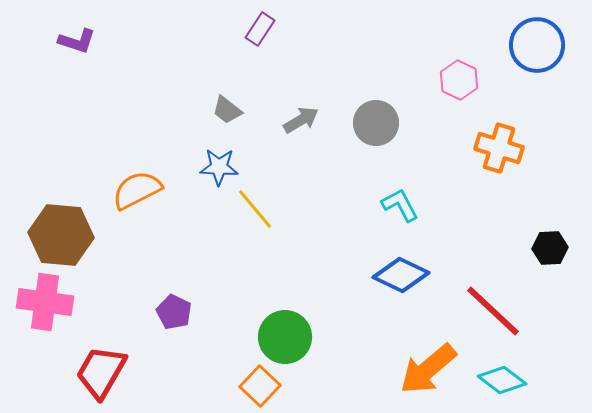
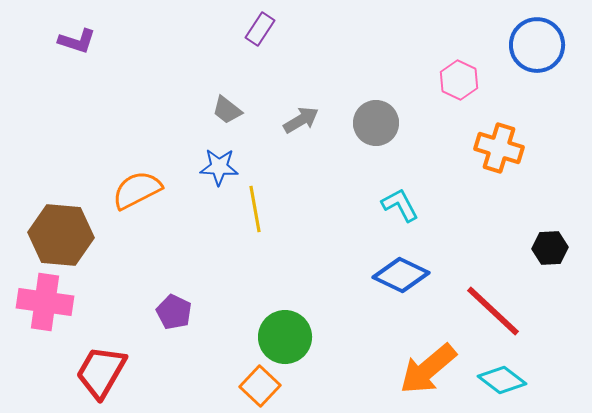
yellow line: rotated 30 degrees clockwise
